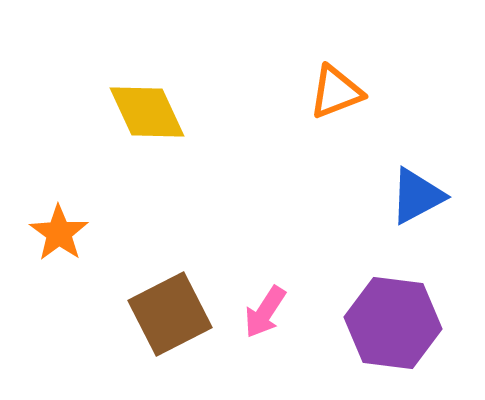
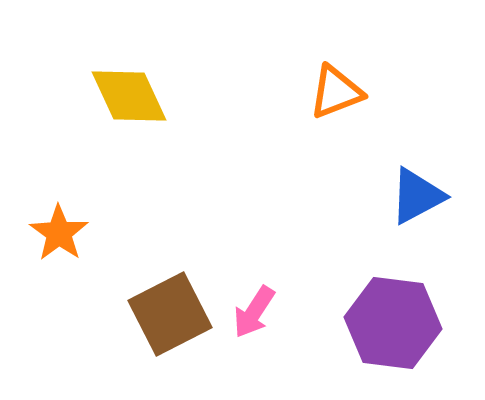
yellow diamond: moved 18 px left, 16 px up
pink arrow: moved 11 px left
